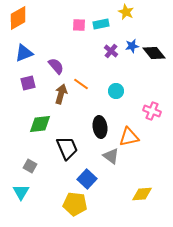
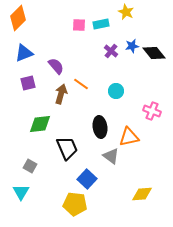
orange diamond: rotated 15 degrees counterclockwise
